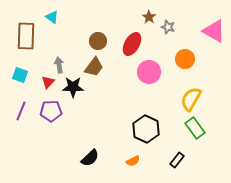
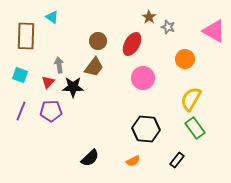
pink circle: moved 6 px left, 6 px down
black hexagon: rotated 20 degrees counterclockwise
